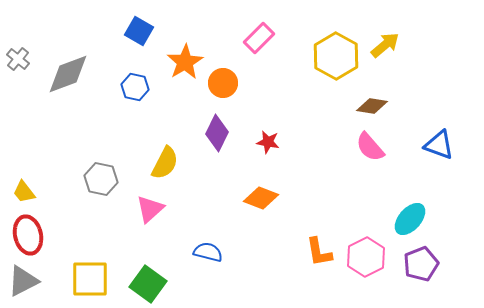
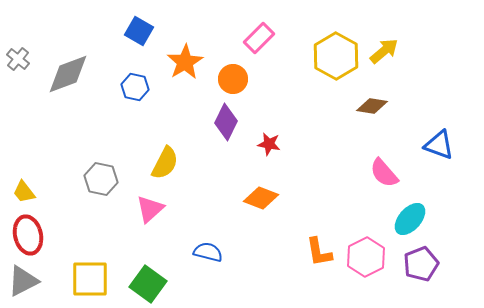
yellow arrow: moved 1 px left, 6 px down
orange circle: moved 10 px right, 4 px up
purple diamond: moved 9 px right, 11 px up
red star: moved 1 px right, 2 px down
pink semicircle: moved 14 px right, 26 px down
